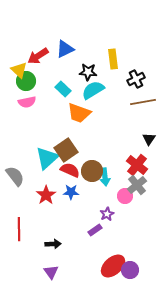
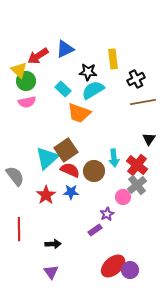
brown circle: moved 2 px right
cyan arrow: moved 9 px right, 19 px up
pink circle: moved 2 px left, 1 px down
